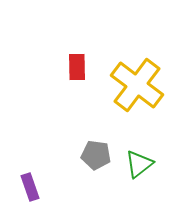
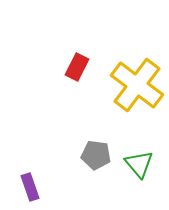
red rectangle: rotated 28 degrees clockwise
green triangle: rotated 32 degrees counterclockwise
